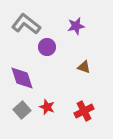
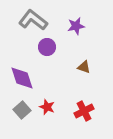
gray L-shape: moved 7 px right, 4 px up
